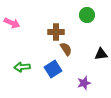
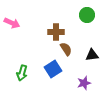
black triangle: moved 9 px left, 1 px down
green arrow: moved 6 px down; rotated 70 degrees counterclockwise
